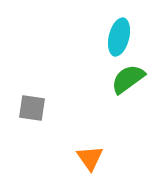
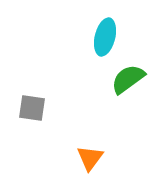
cyan ellipse: moved 14 px left
orange triangle: rotated 12 degrees clockwise
